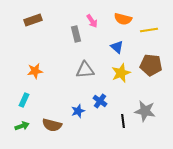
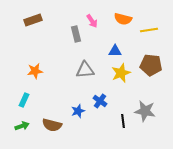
blue triangle: moved 2 px left, 4 px down; rotated 40 degrees counterclockwise
